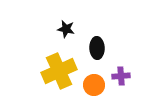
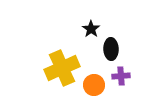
black star: moved 25 px right; rotated 24 degrees clockwise
black ellipse: moved 14 px right, 1 px down
yellow cross: moved 3 px right, 3 px up
